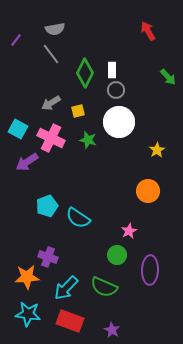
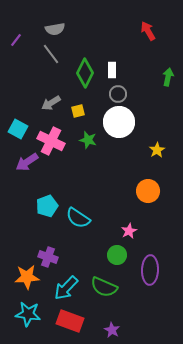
green arrow: rotated 126 degrees counterclockwise
gray circle: moved 2 px right, 4 px down
pink cross: moved 3 px down
